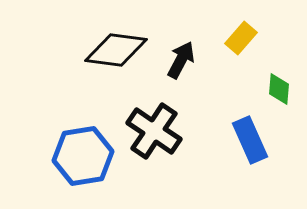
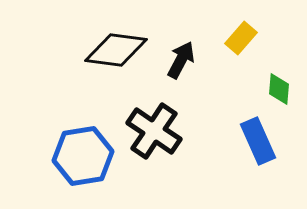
blue rectangle: moved 8 px right, 1 px down
